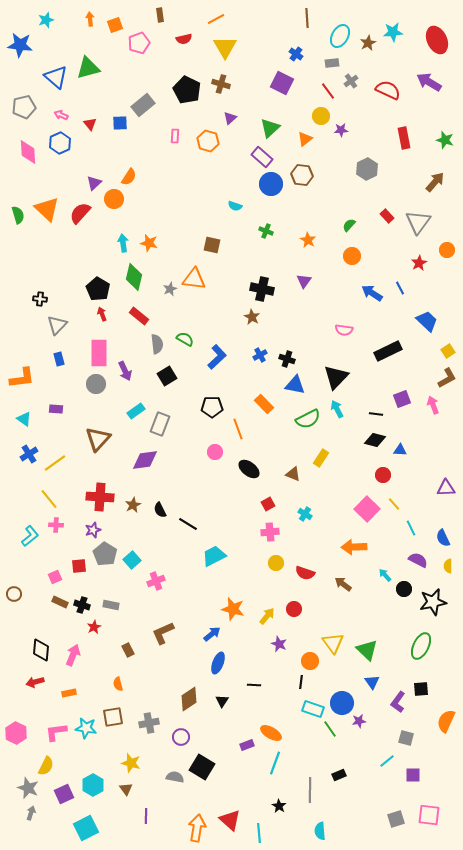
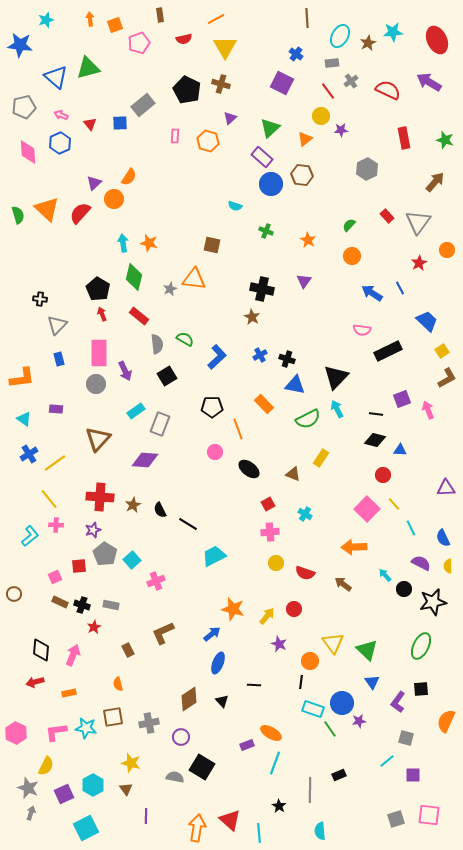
pink semicircle at (344, 330): moved 18 px right
yellow square at (448, 351): moved 6 px left
pink arrow at (433, 405): moved 5 px left, 5 px down
purple diamond at (145, 460): rotated 12 degrees clockwise
purple semicircle at (418, 560): moved 3 px right, 3 px down
black triangle at (222, 701): rotated 16 degrees counterclockwise
